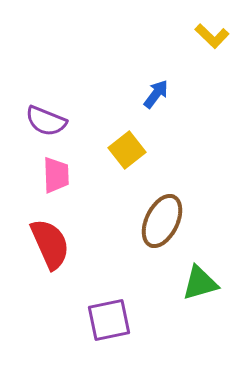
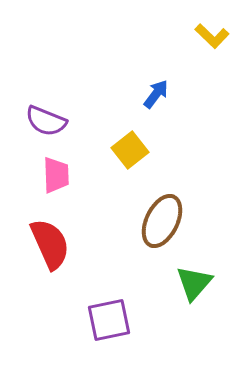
yellow square: moved 3 px right
green triangle: moved 6 px left; rotated 33 degrees counterclockwise
